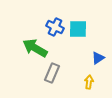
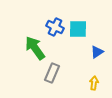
green arrow: rotated 25 degrees clockwise
blue triangle: moved 1 px left, 6 px up
yellow arrow: moved 5 px right, 1 px down
